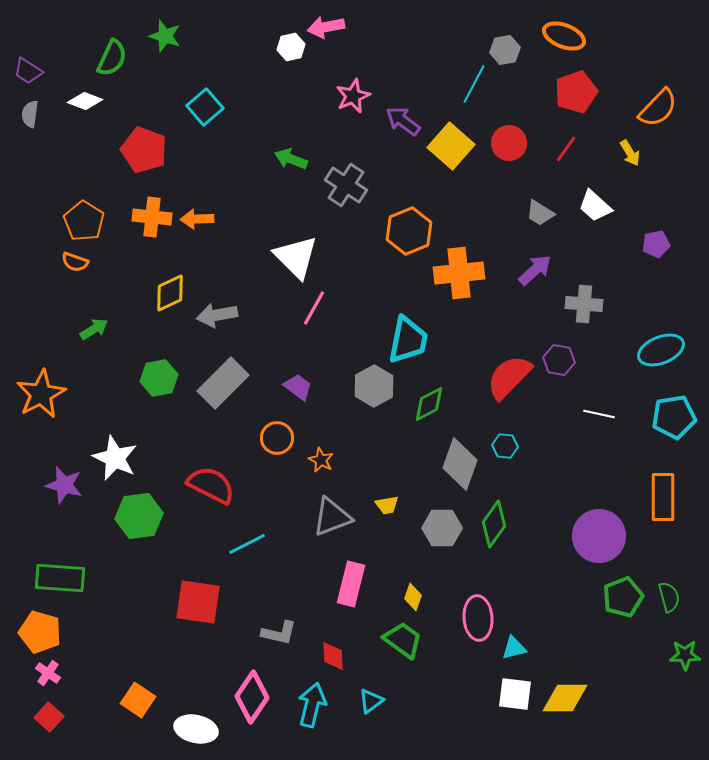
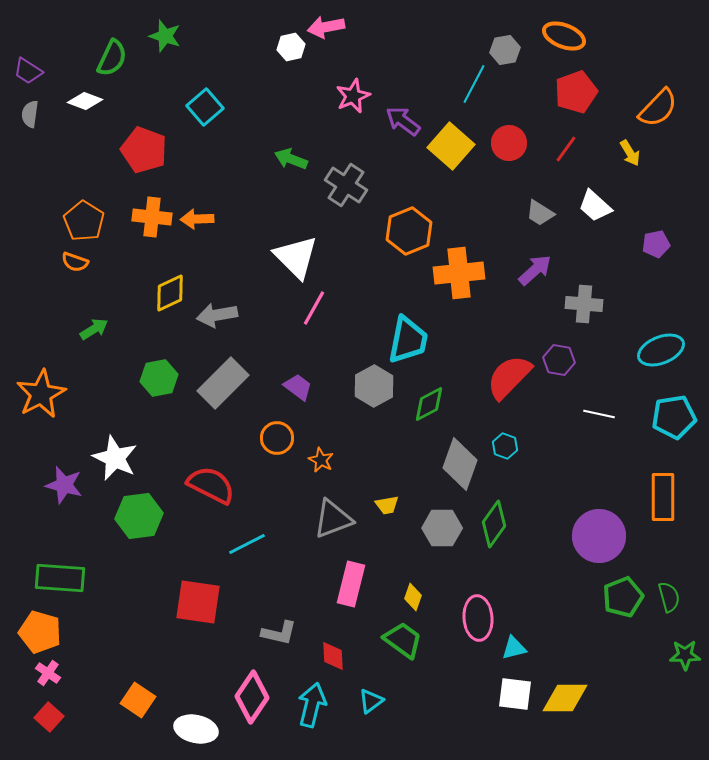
cyan hexagon at (505, 446): rotated 15 degrees clockwise
gray triangle at (332, 517): moved 1 px right, 2 px down
